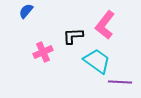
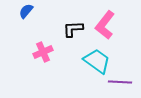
black L-shape: moved 7 px up
